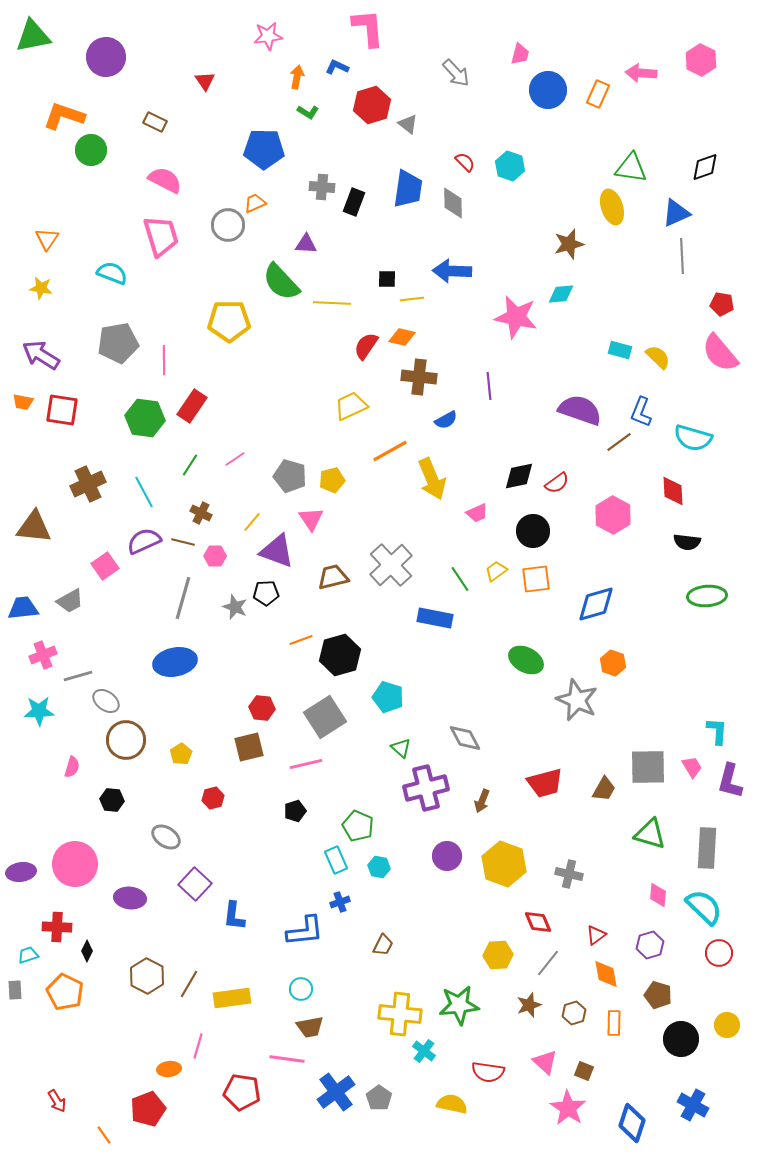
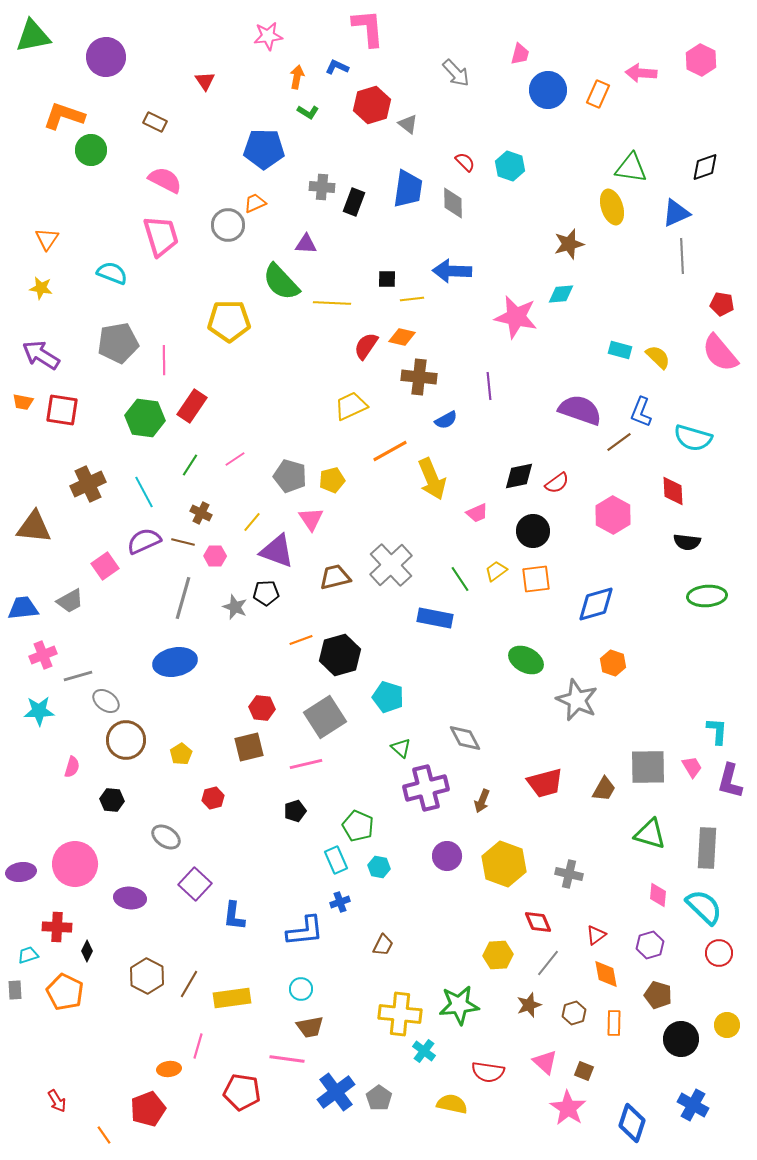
brown trapezoid at (333, 577): moved 2 px right
